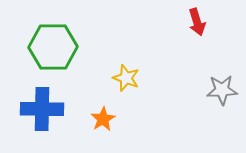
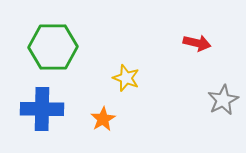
red arrow: moved 21 px down; rotated 60 degrees counterclockwise
gray star: moved 1 px right, 10 px down; rotated 24 degrees counterclockwise
